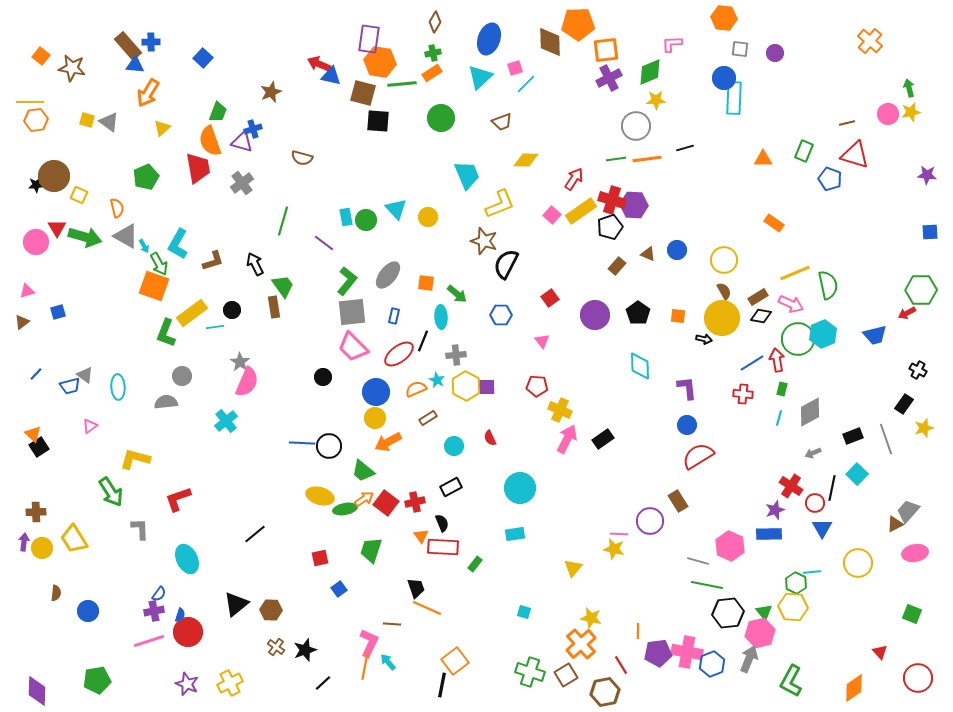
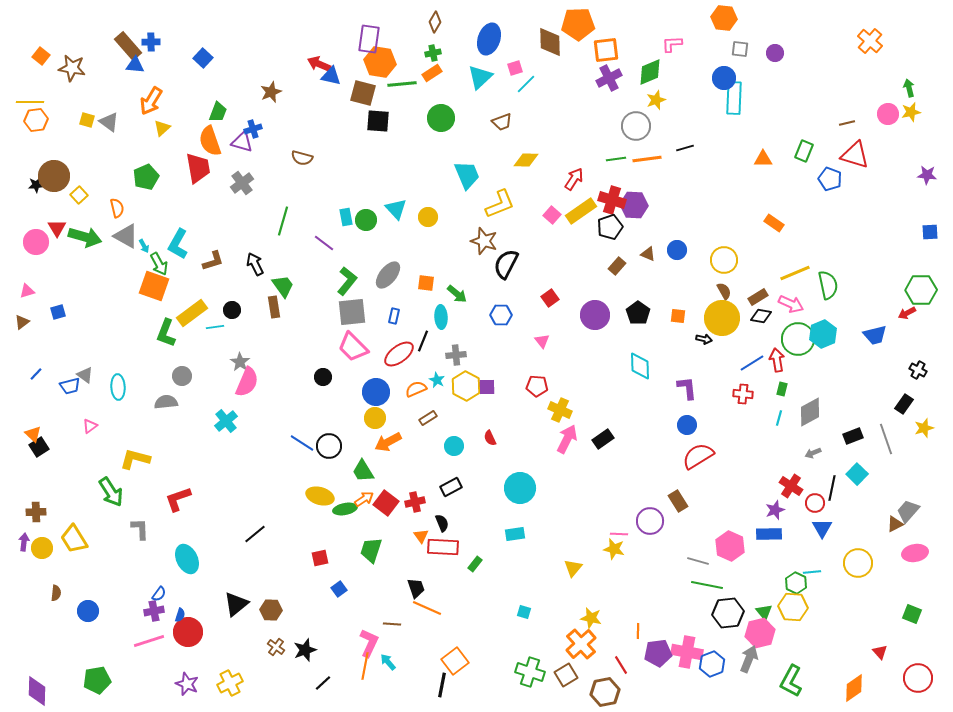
orange arrow at (148, 93): moved 3 px right, 8 px down
yellow star at (656, 100): rotated 18 degrees counterclockwise
yellow square at (79, 195): rotated 24 degrees clockwise
blue line at (302, 443): rotated 30 degrees clockwise
green trapezoid at (363, 471): rotated 20 degrees clockwise
